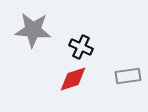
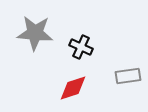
gray star: moved 2 px right, 3 px down
red diamond: moved 9 px down
